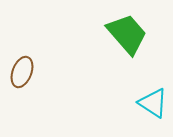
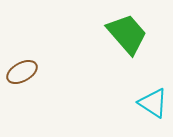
brown ellipse: rotated 40 degrees clockwise
